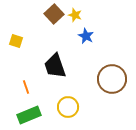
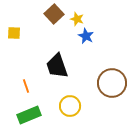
yellow star: moved 2 px right, 4 px down
yellow square: moved 2 px left, 8 px up; rotated 16 degrees counterclockwise
black trapezoid: moved 2 px right
brown circle: moved 4 px down
orange line: moved 1 px up
yellow circle: moved 2 px right, 1 px up
